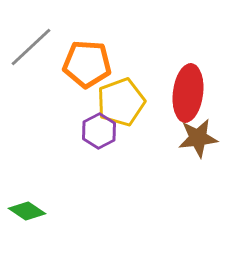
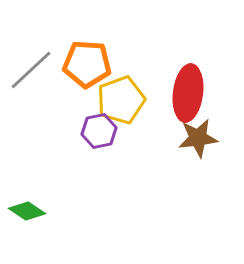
gray line: moved 23 px down
yellow pentagon: moved 2 px up
purple hexagon: rotated 16 degrees clockwise
